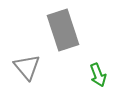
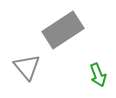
gray rectangle: rotated 75 degrees clockwise
